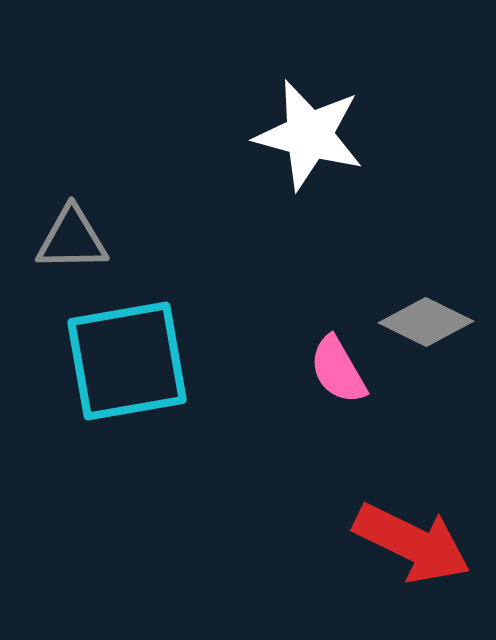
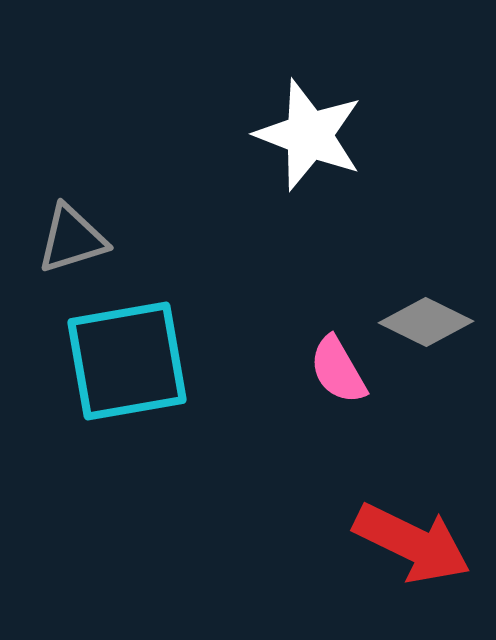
white star: rotated 6 degrees clockwise
gray triangle: rotated 16 degrees counterclockwise
